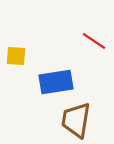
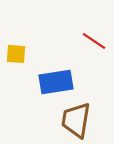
yellow square: moved 2 px up
